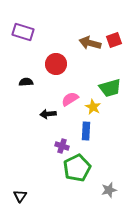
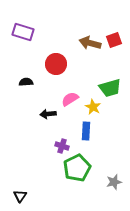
gray star: moved 5 px right, 8 px up
